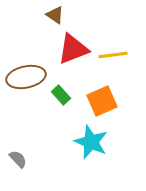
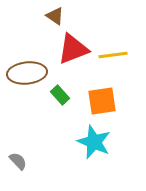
brown triangle: moved 1 px down
brown ellipse: moved 1 px right, 4 px up; rotated 6 degrees clockwise
green rectangle: moved 1 px left
orange square: rotated 16 degrees clockwise
cyan star: moved 3 px right
gray semicircle: moved 2 px down
